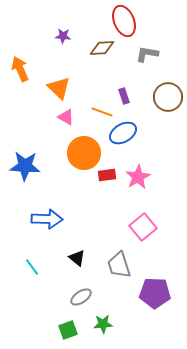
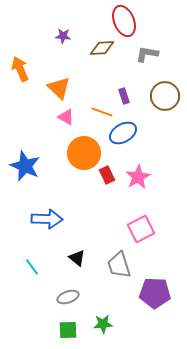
brown circle: moved 3 px left, 1 px up
blue star: rotated 20 degrees clockwise
red rectangle: rotated 72 degrees clockwise
pink square: moved 2 px left, 2 px down; rotated 12 degrees clockwise
gray ellipse: moved 13 px left; rotated 15 degrees clockwise
green square: rotated 18 degrees clockwise
